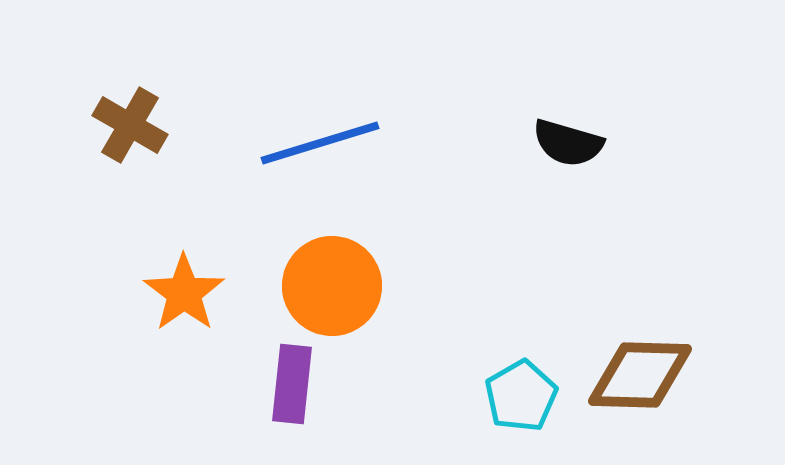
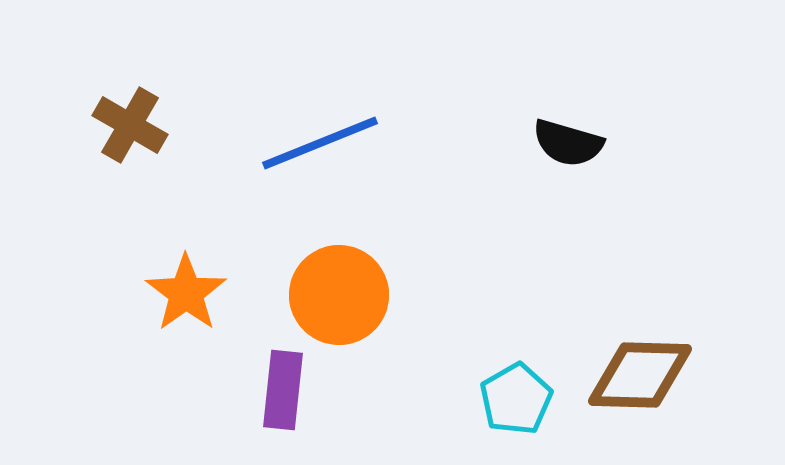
blue line: rotated 5 degrees counterclockwise
orange circle: moved 7 px right, 9 px down
orange star: moved 2 px right
purple rectangle: moved 9 px left, 6 px down
cyan pentagon: moved 5 px left, 3 px down
